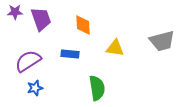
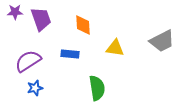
gray trapezoid: rotated 12 degrees counterclockwise
